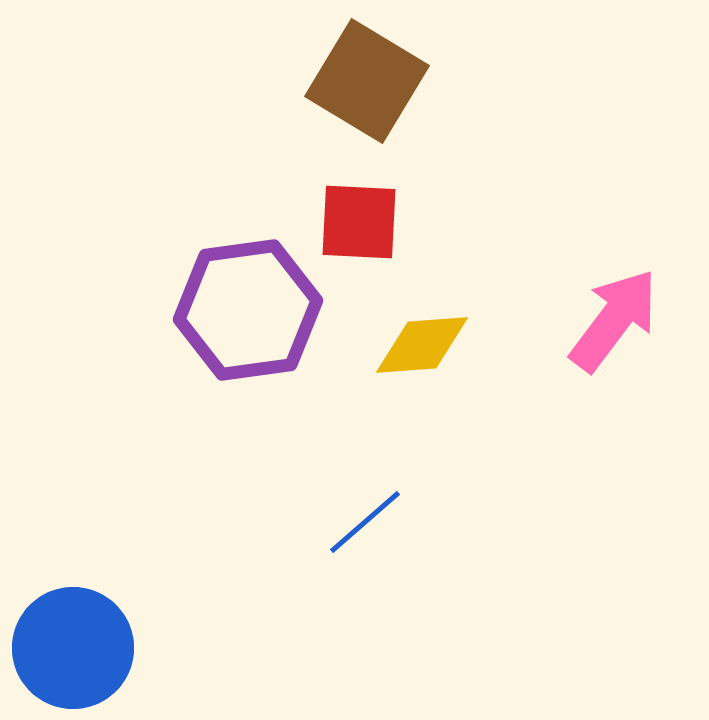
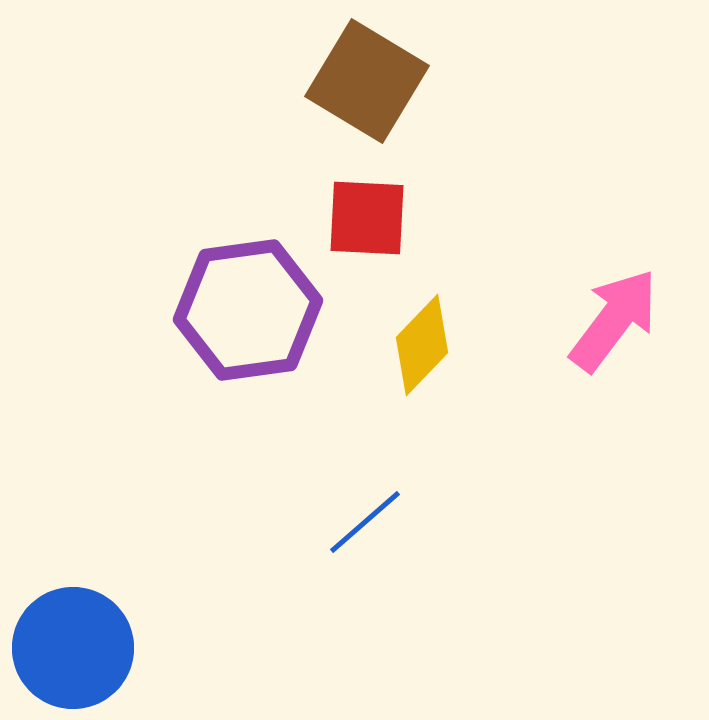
red square: moved 8 px right, 4 px up
yellow diamond: rotated 42 degrees counterclockwise
